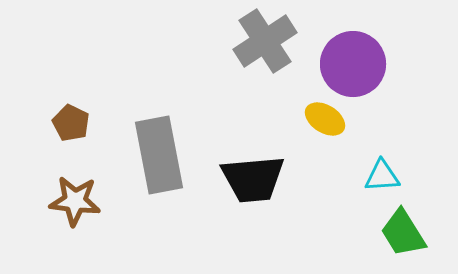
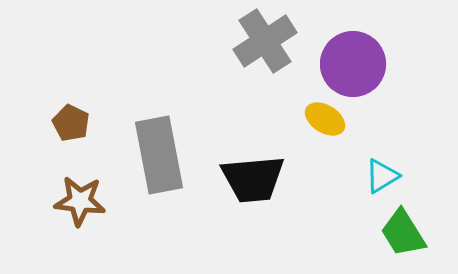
cyan triangle: rotated 27 degrees counterclockwise
brown star: moved 5 px right
